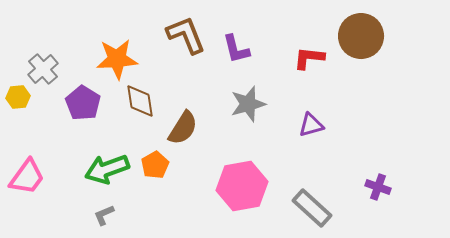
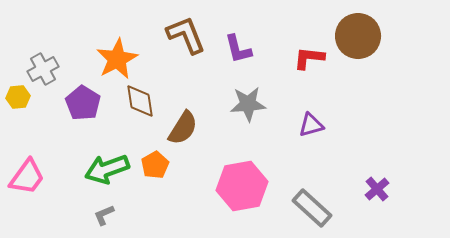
brown circle: moved 3 px left
purple L-shape: moved 2 px right
orange star: rotated 24 degrees counterclockwise
gray cross: rotated 12 degrees clockwise
gray star: rotated 12 degrees clockwise
purple cross: moved 1 px left, 2 px down; rotated 30 degrees clockwise
